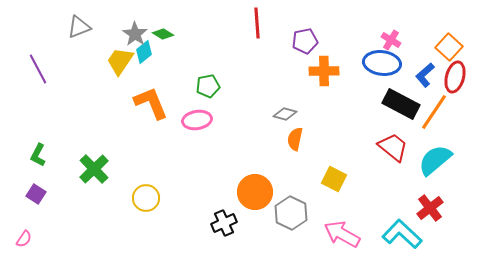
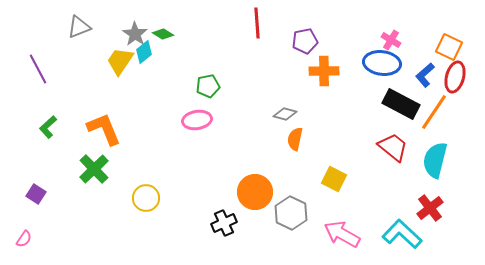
orange square: rotated 16 degrees counterclockwise
orange L-shape: moved 47 px left, 26 px down
green L-shape: moved 10 px right, 28 px up; rotated 20 degrees clockwise
cyan semicircle: rotated 36 degrees counterclockwise
